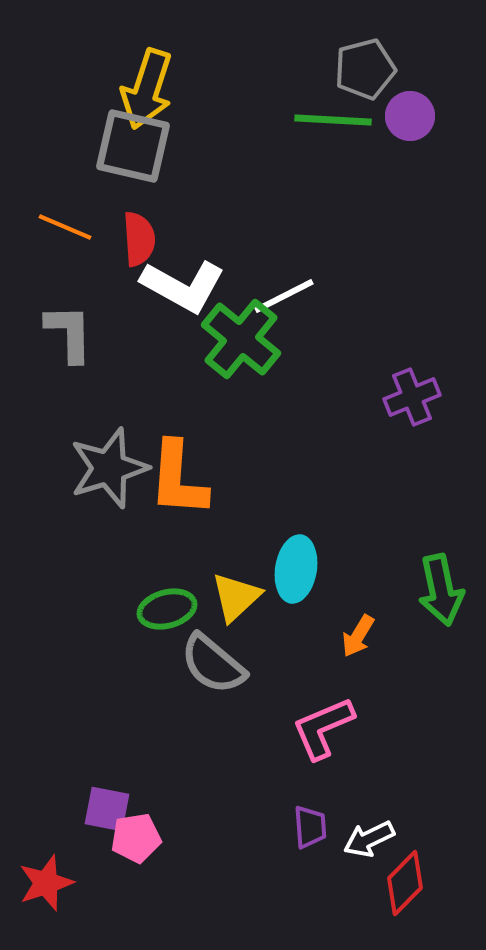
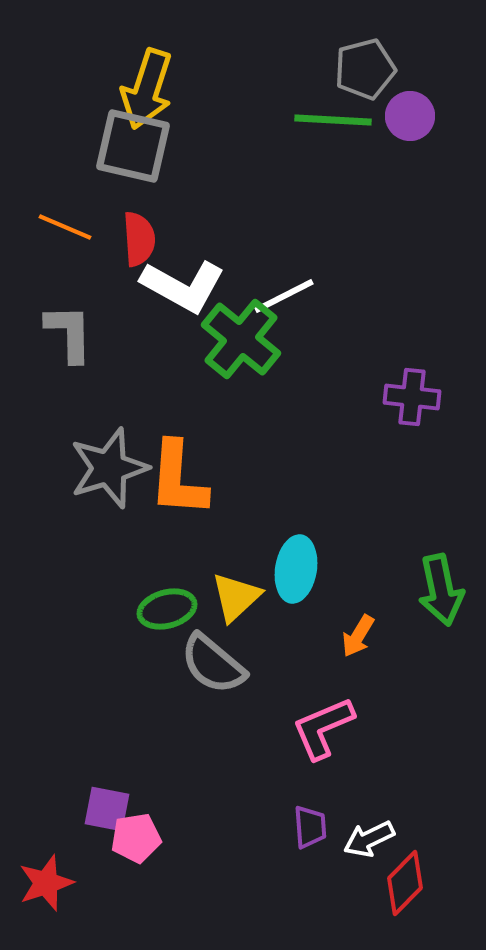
purple cross: rotated 28 degrees clockwise
